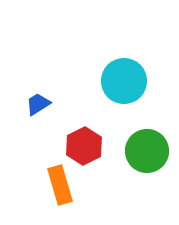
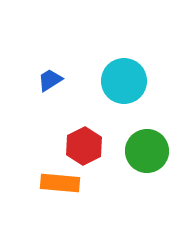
blue trapezoid: moved 12 px right, 24 px up
orange rectangle: moved 2 px up; rotated 69 degrees counterclockwise
